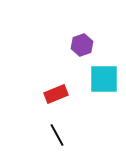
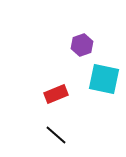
cyan square: rotated 12 degrees clockwise
black line: moved 1 px left; rotated 20 degrees counterclockwise
